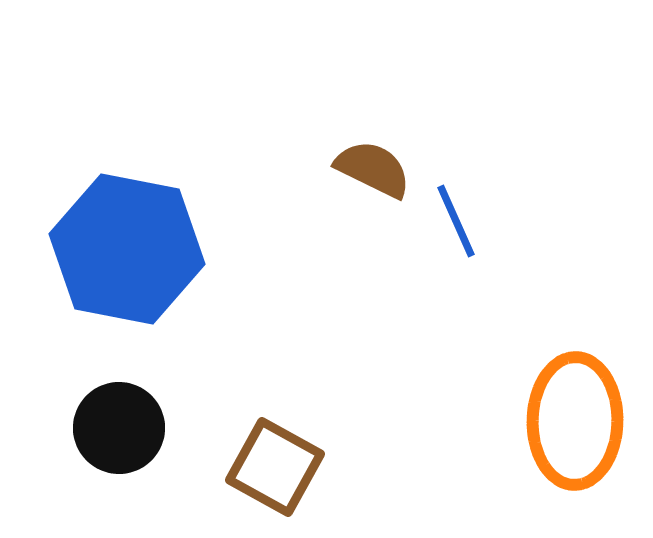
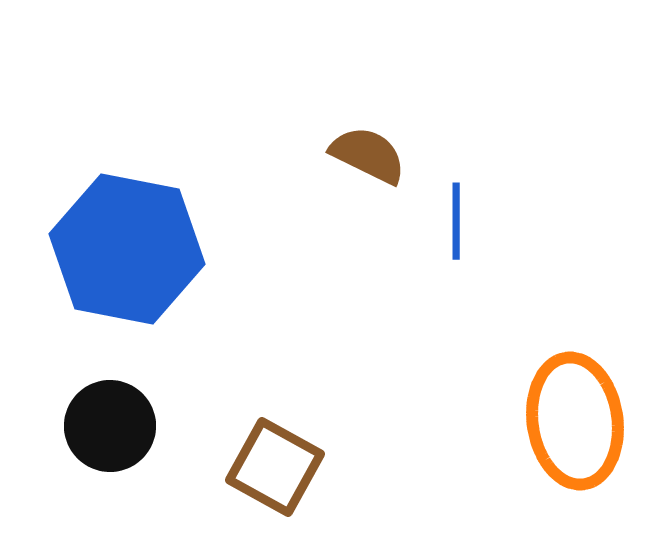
brown semicircle: moved 5 px left, 14 px up
blue line: rotated 24 degrees clockwise
orange ellipse: rotated 9 degrees counterclockwise
black circle: moved 9 px left, 2 px up
